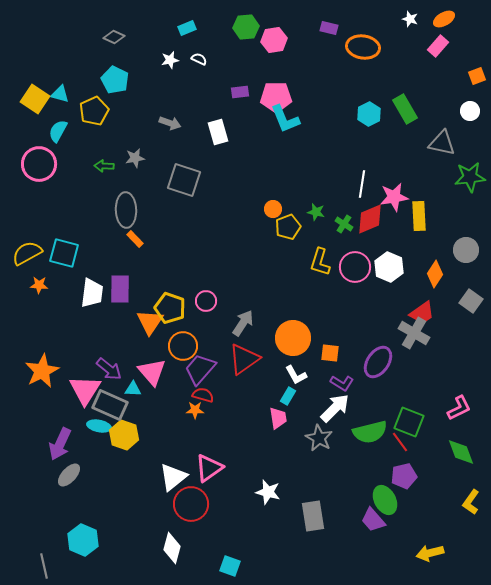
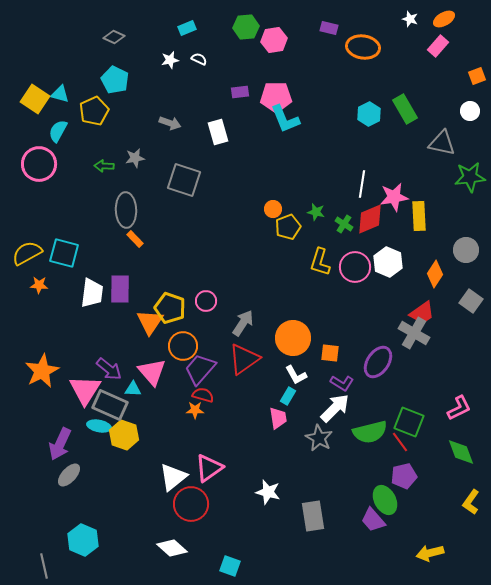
white hexagon at (389, 267): moved 1 px left, 5 px up
white diamond at (172, 548): rotated 64 degrees counterclockwise
